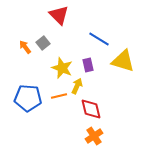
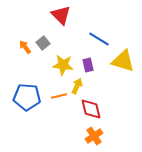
red triangle: moved 2 px right
yellow star: moved 1 px right, 3 px up; rotated 15 degrees counterclockwise
blue pentagon: moved 1 px left, 1 px up
